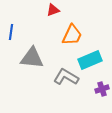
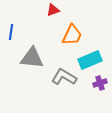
gray L-shape: moved 2 px left
purple cross: moved 2 px left, 6 px up
